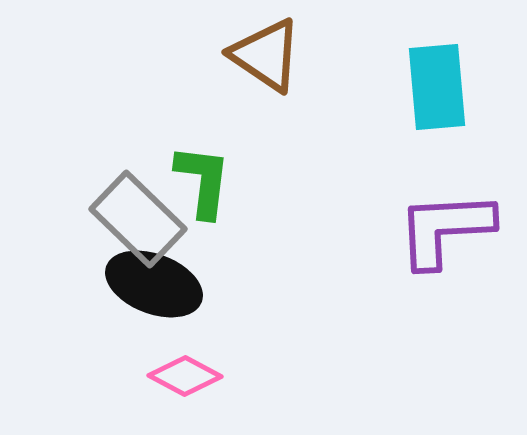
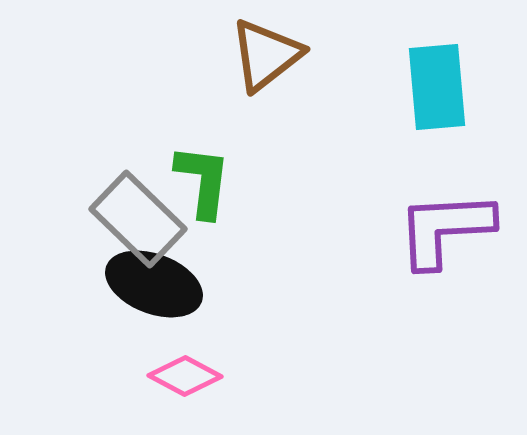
brown triangle: rotated 48 degrees clockwise
